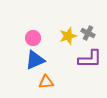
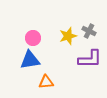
gray cross: moved 1 px right, 2 px up
blue triangle: moved 5 px left; rotated 15 degrees clockwise
